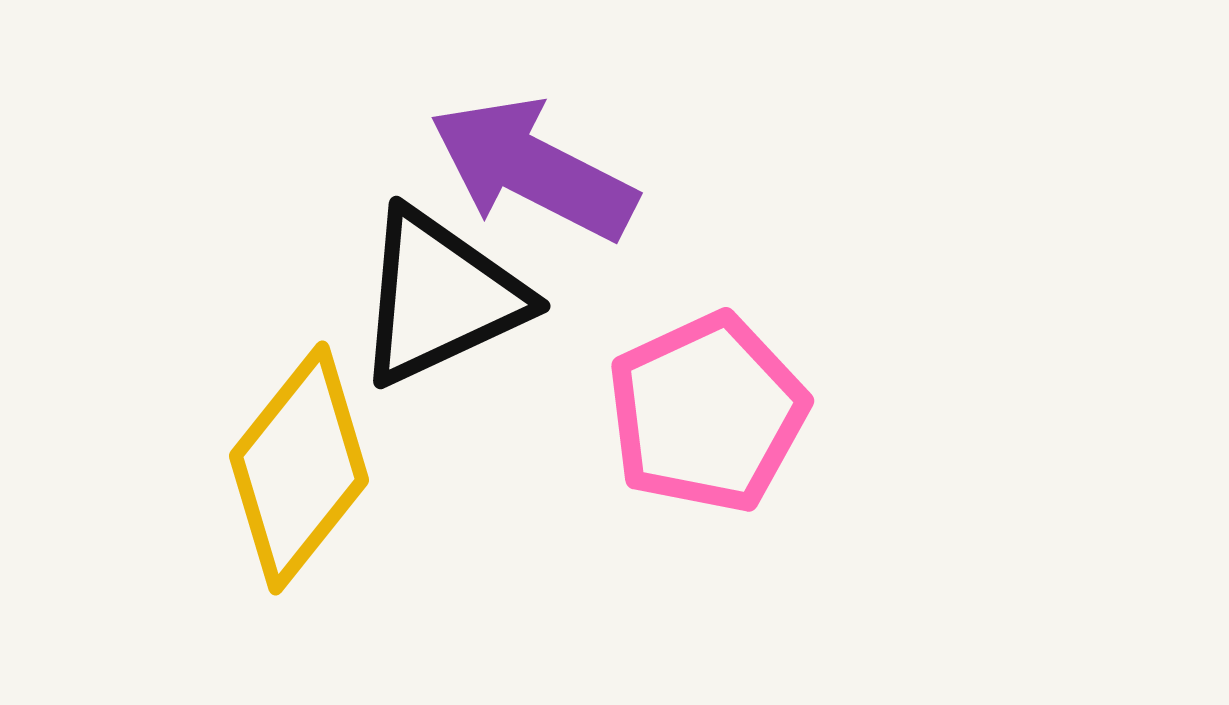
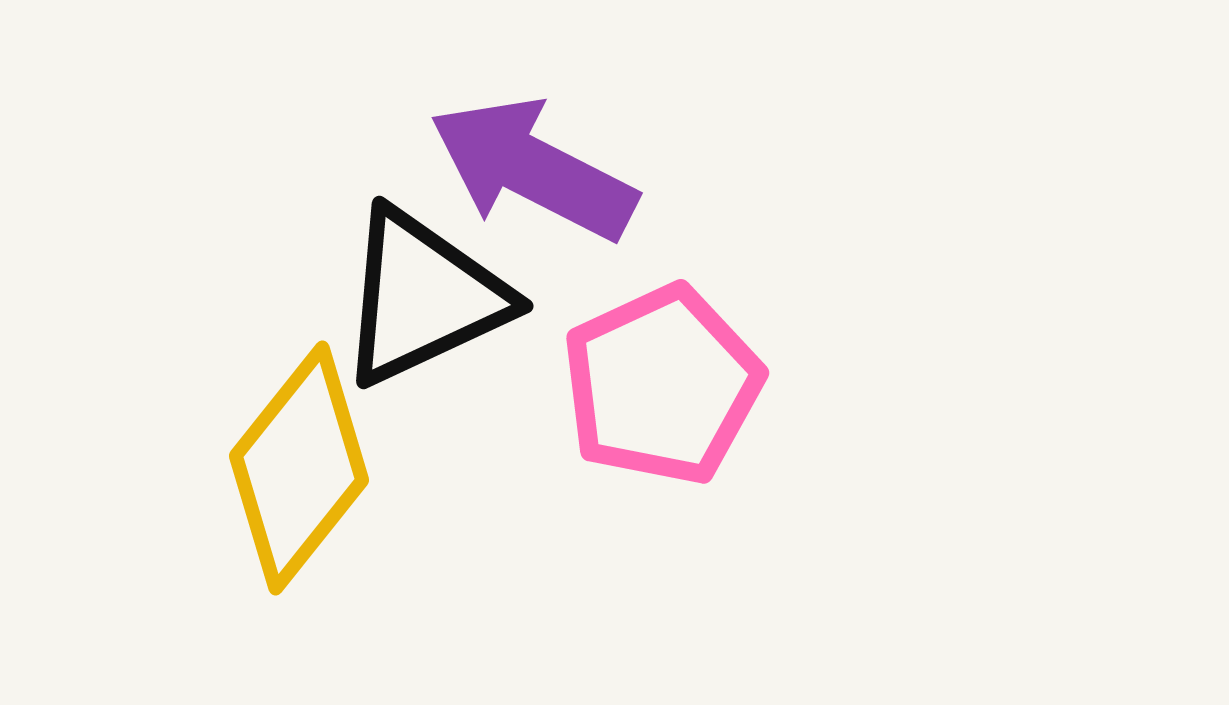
black triangle: moved 17 px left
pink pentagon: moved 45 px left, 28 px up
